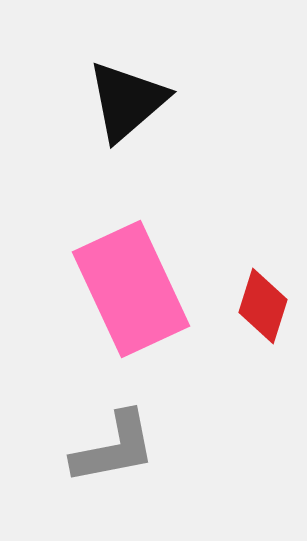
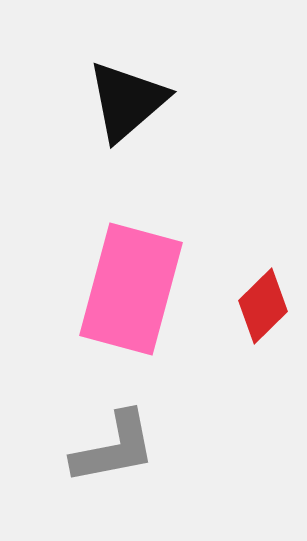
pink rectangle: rotated 40 degrees clockwise
red diamond: rotated 28 degrees clockwise
